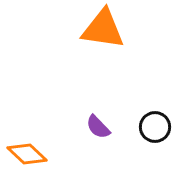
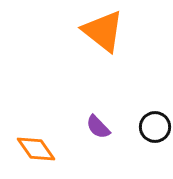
orange triangle: moved 2 px down; rotated 30 degrees clockwise
orange diamond: moved 9 px right, 5 px up; rotated 12 degrees clockwise
